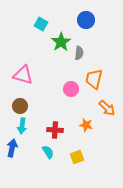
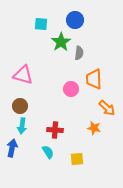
blue circle: moved 11 px left
cyan square: rotated 24 degrees counterclockwise
orange trapezoid: rotated 15 degrees counterclockwise
orange star: moved 8 px right, 3 px down
yellow square: moved 2 px down; rotated 16 degrees clockwise
